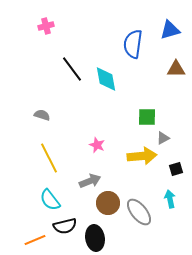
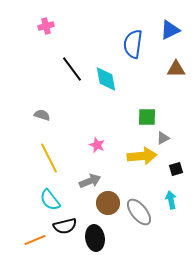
blue triangle: rotated 10 degrees counterclockwise
cyan arrow: moved 1 px right, 1 px down
